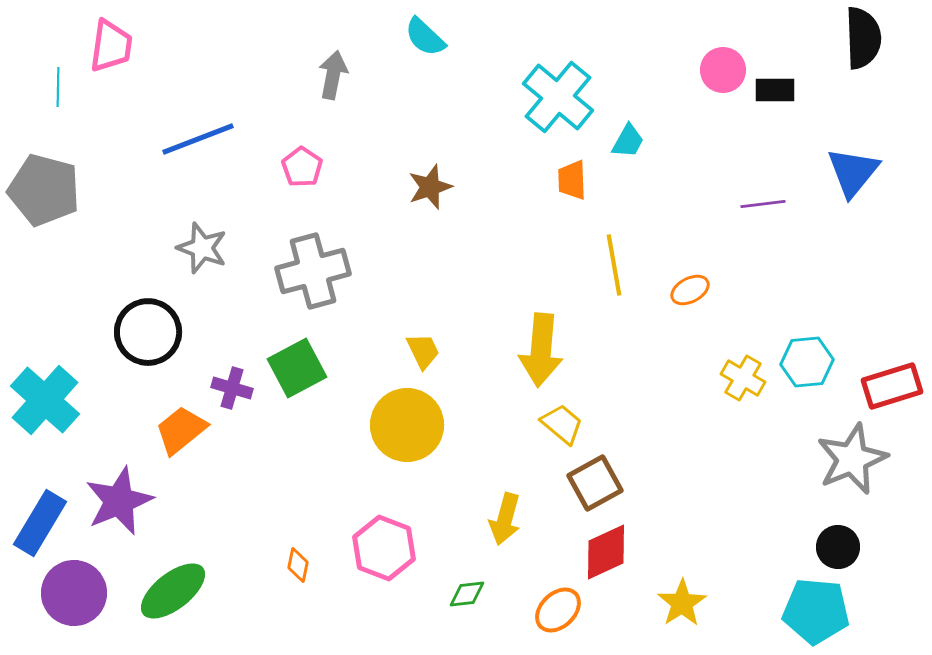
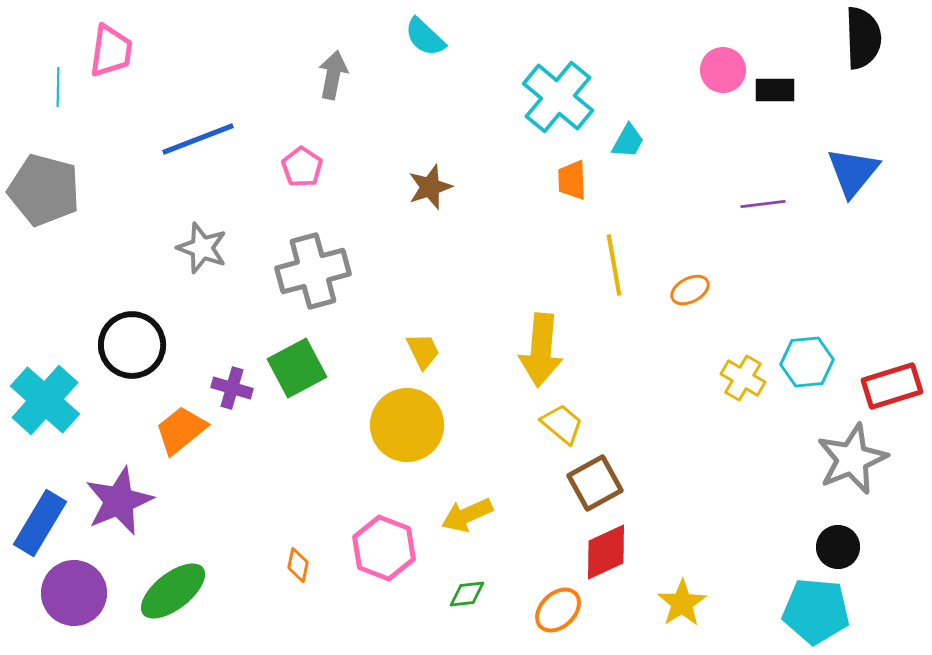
pink trapezoid at (111, 46): moved 5 px down
black circle at (148, 332): moved 16 px left, 13 px down
yellow arrow at (505, 519): moved 38 px left, 4 px up; rotated 51 degrees clockwise
